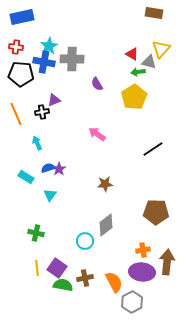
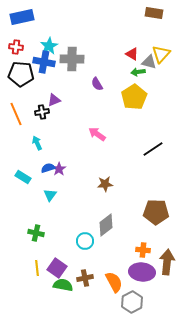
yellow triangle: moved 5 px down
cyan rectangle: moved 3 px left
orange cross: rotated 16 degrees clockwise
